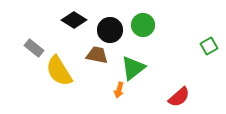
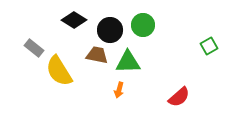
green triangle: moved 5 px left, 6 px up; rotated 36 degrees clockwise
